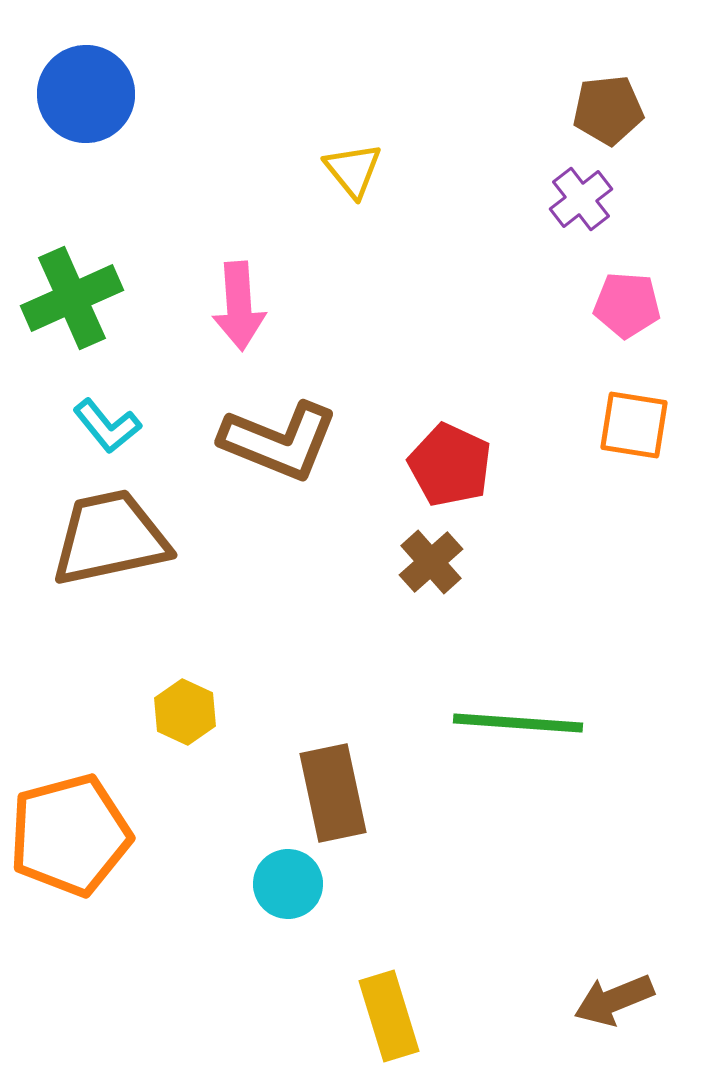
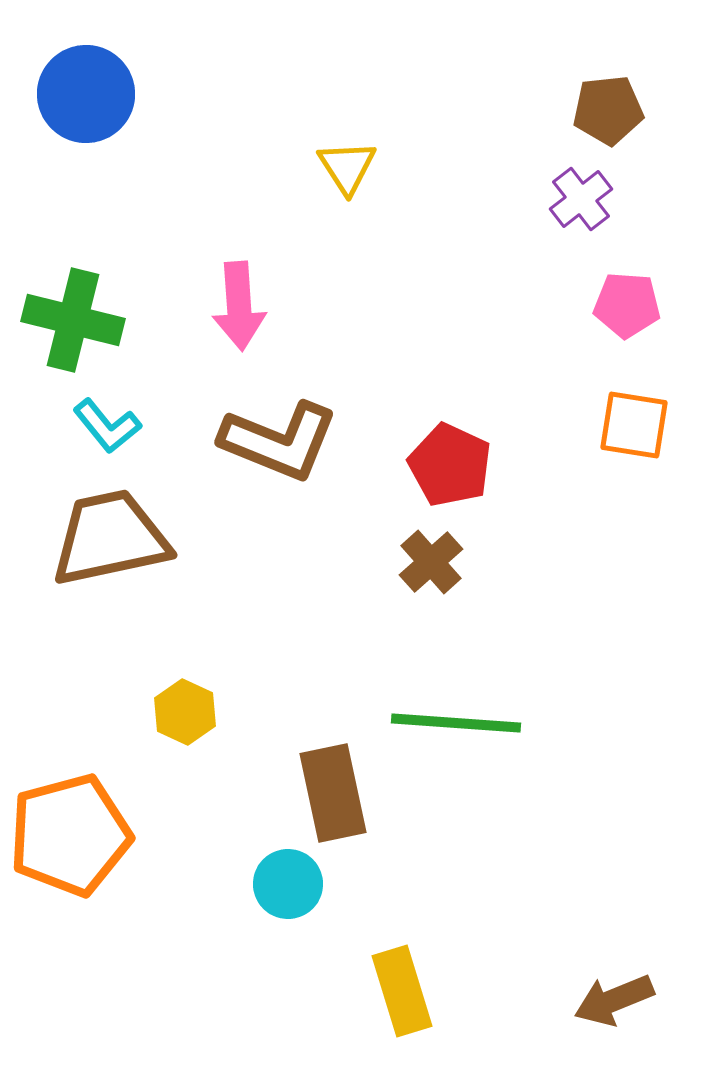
yellow triangle: moved 6 px left, 3 px up; rotated 6 degrees clockwise
green cross: moved 1 px right, 22 px down; rotated 38 degrees clockwise
green line: moved 62 px left
yellow rectangle: moved 13 px right, 25 px up
